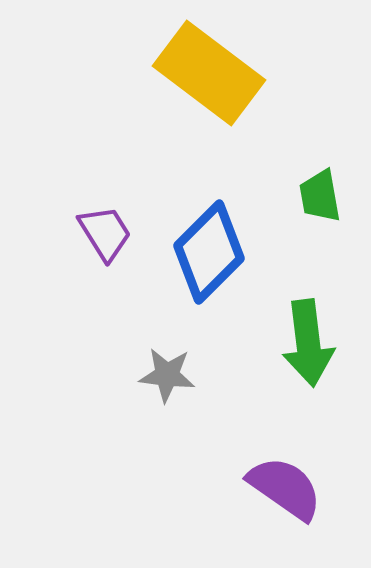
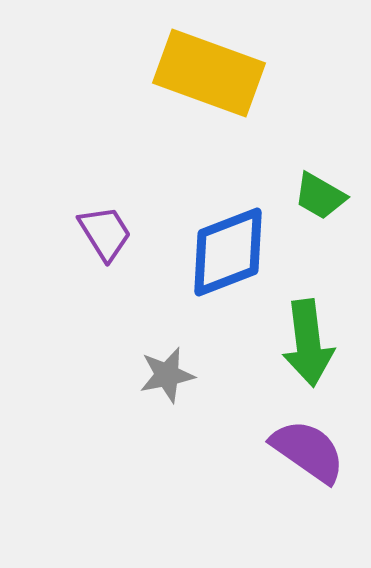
yellow rectangle: rotated 17 degrees counterclockwise
green trapezoid: rotated 50 degrees counterclockwise
blue diamond: moved 19 px right; rotated 24 degrees clockwise
gray star: rotated 18 degrees counterclockwise
purple semicircle: moved 23 px right, 37 px up
